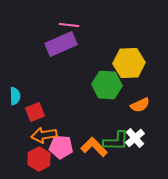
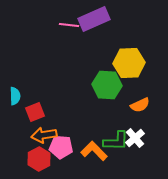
purple rectangle: moved 33 px right, 25 px up
orange L-shape: moved 4 px down
